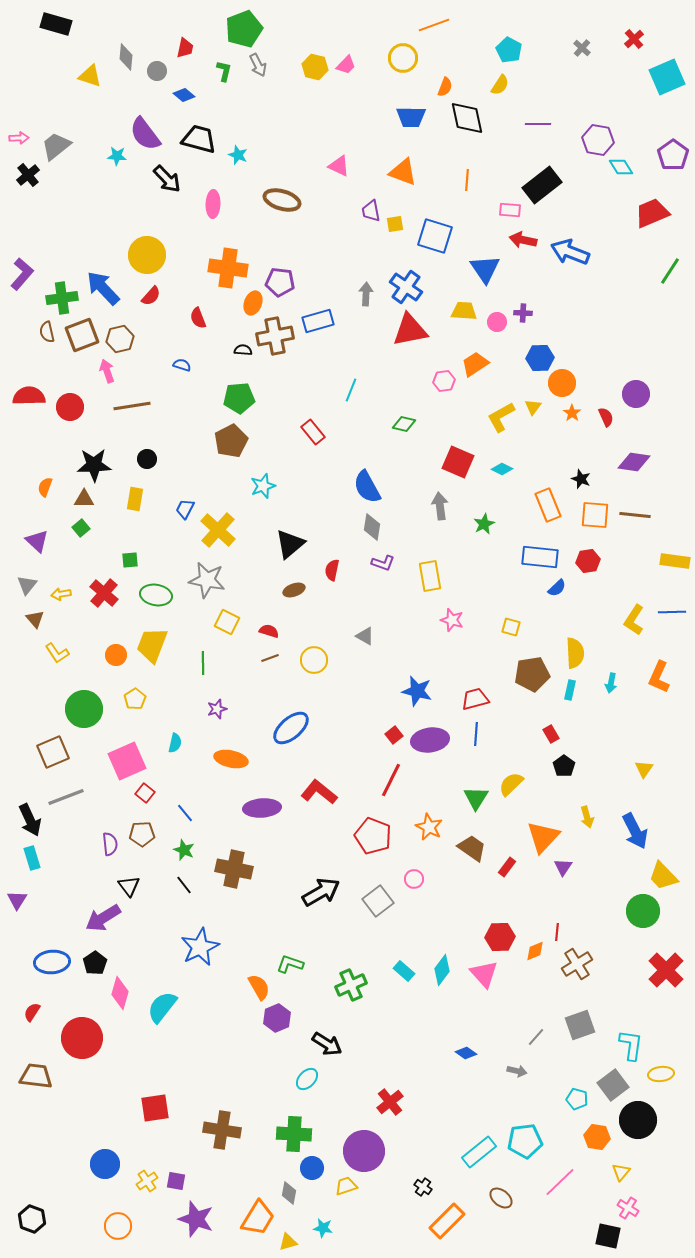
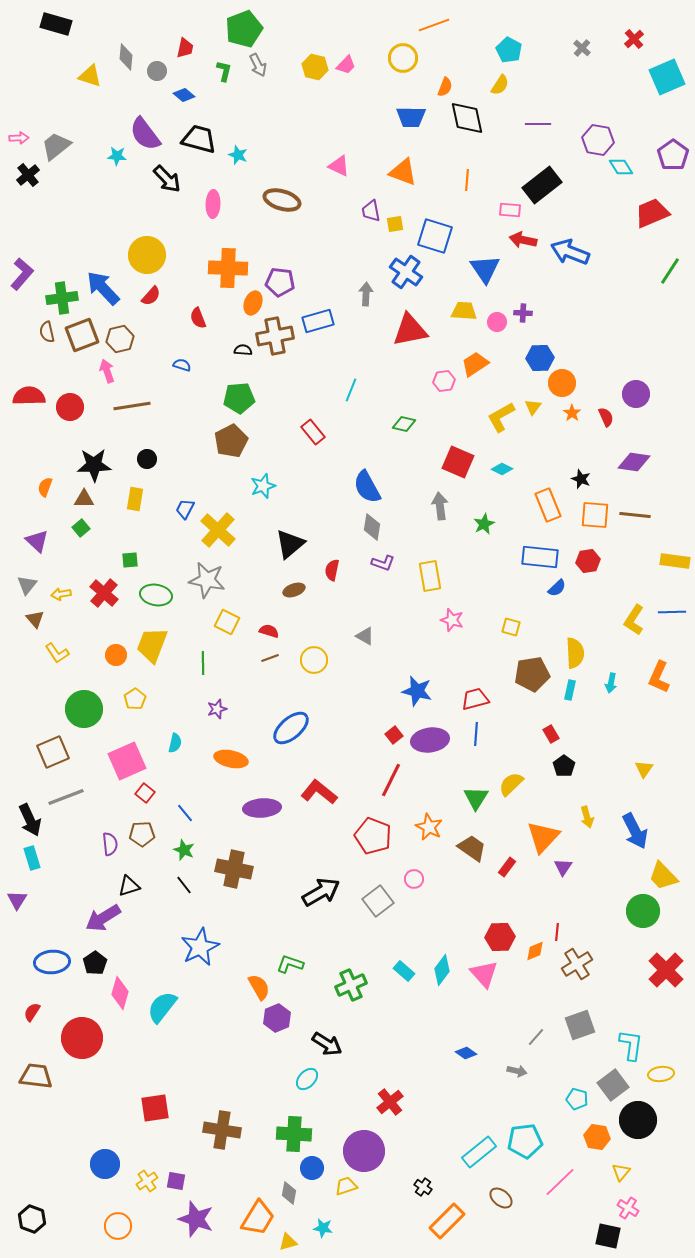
orange cross at (228, 268): rotated 6 degrees counterclockwise
blue cross at (406, 287): moved 15 px up
black triangle at (129, 886): rotated 50 degrees clockwise
